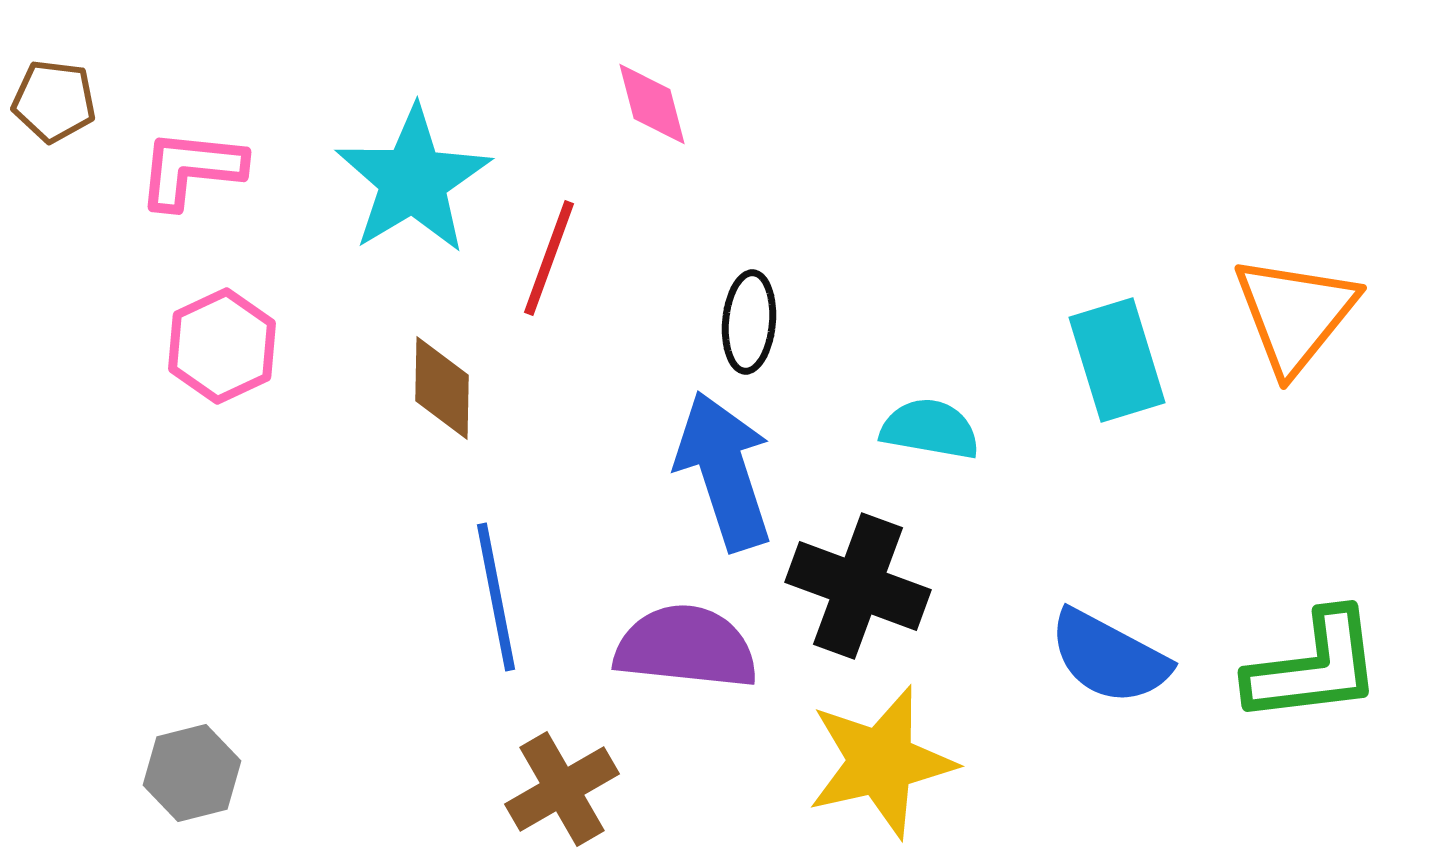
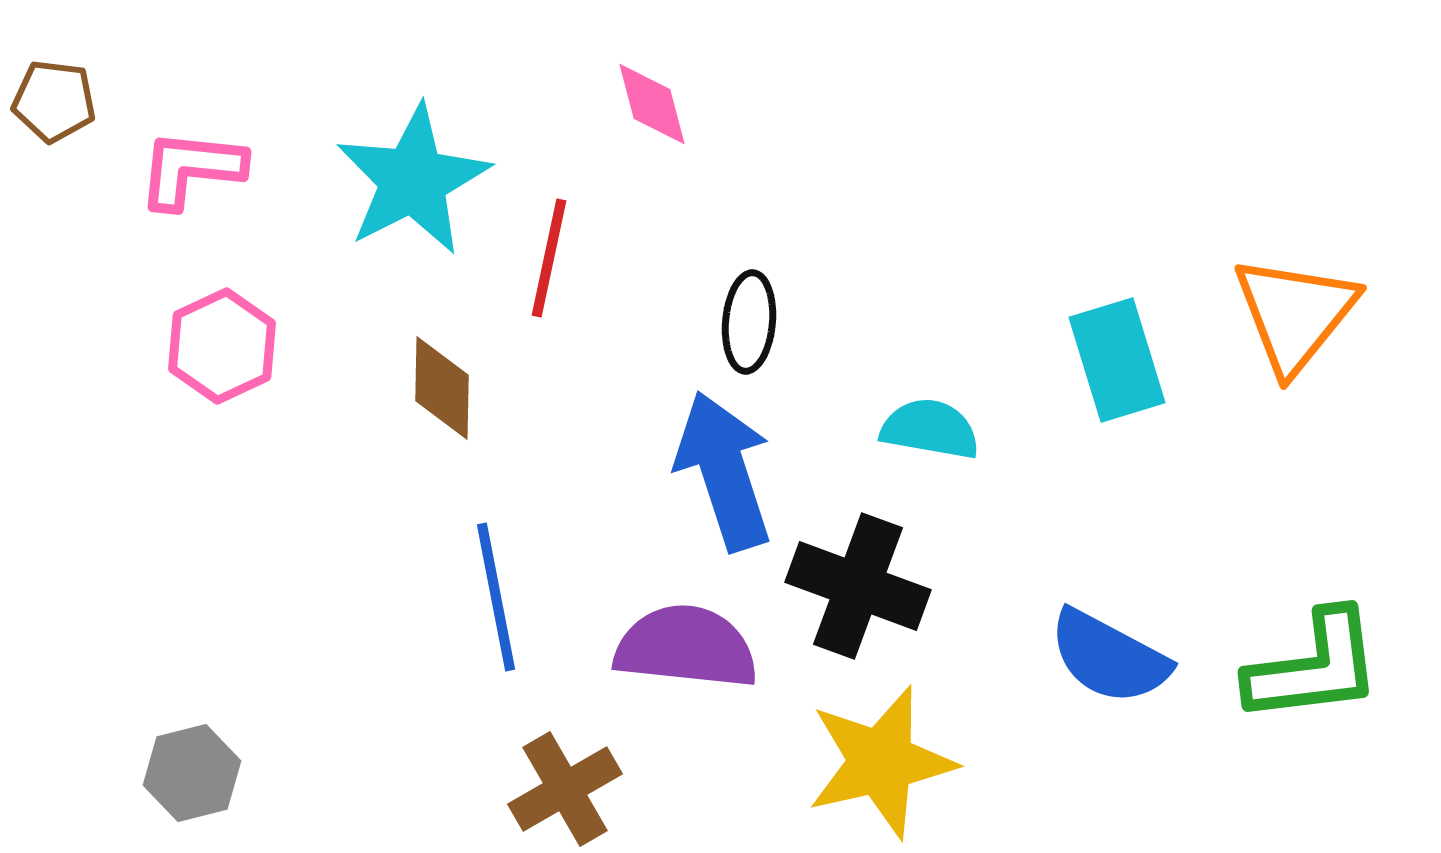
cyan star: rotated 4 degrees clockwise
red line: rotated 8 degrees counterclockwise
brown cross: moved 3 px right
